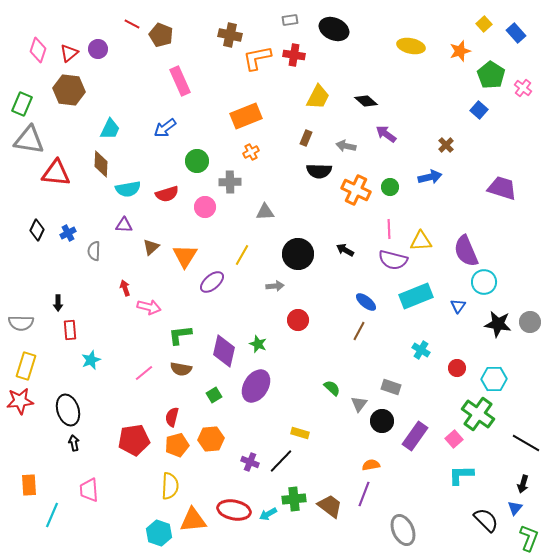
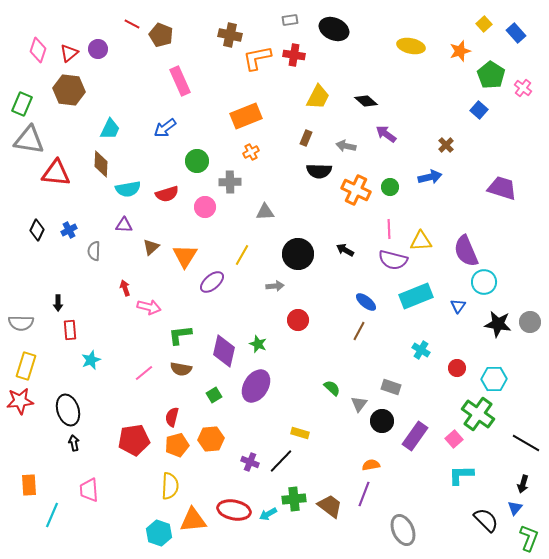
blue cross at (68, 233): moved 1 px right, 3 px up
